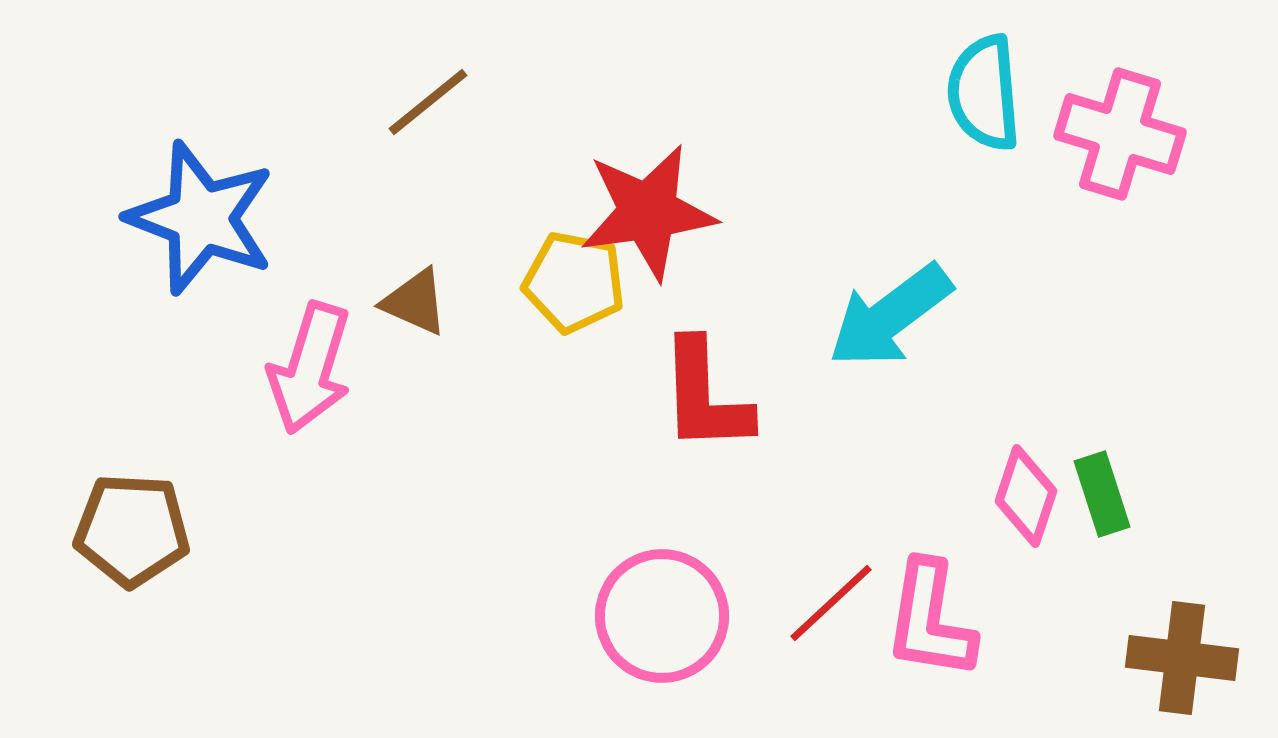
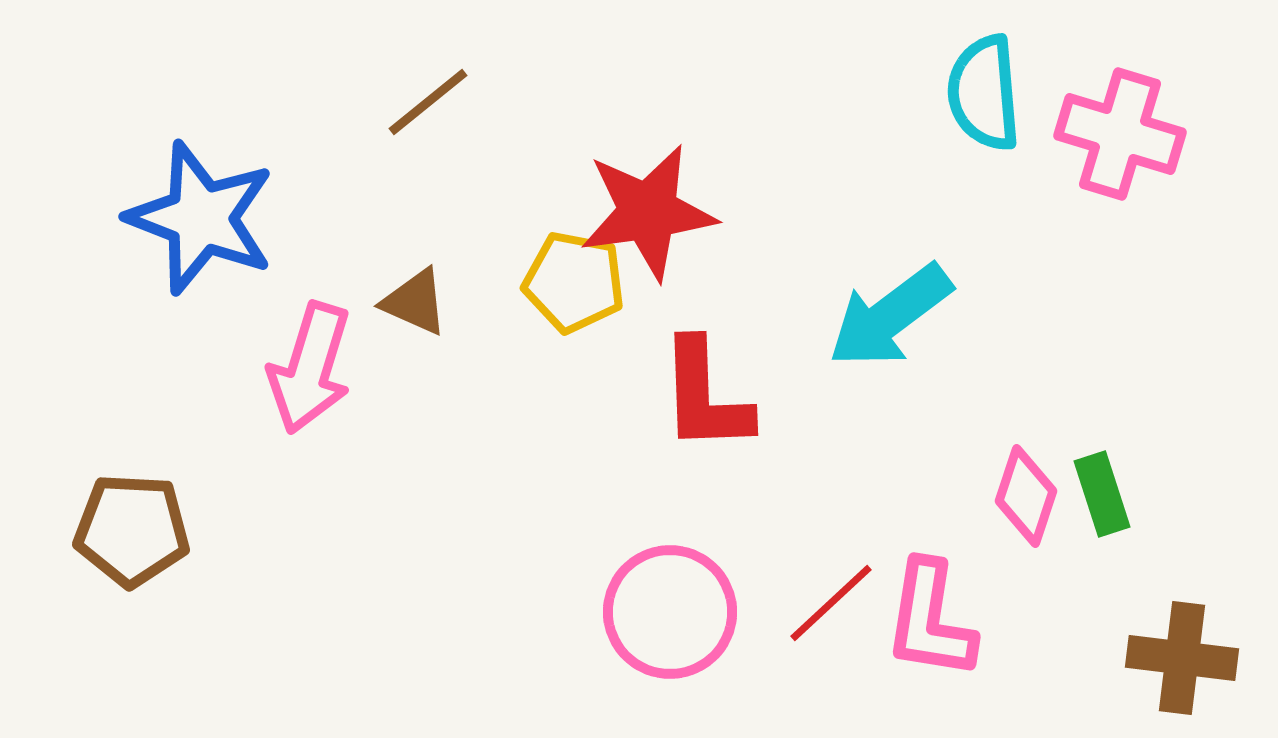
pink circle: moved 8 px right, 4 px up
